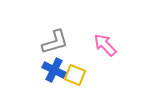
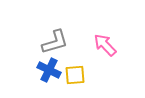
blue cross: moved 5 px left
yellow square: rotated 25 degrees counterclockwise
